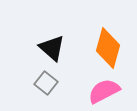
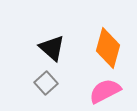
gray square: rotated 10 degrees clockwise
pink semicircle: moved 1 px right
